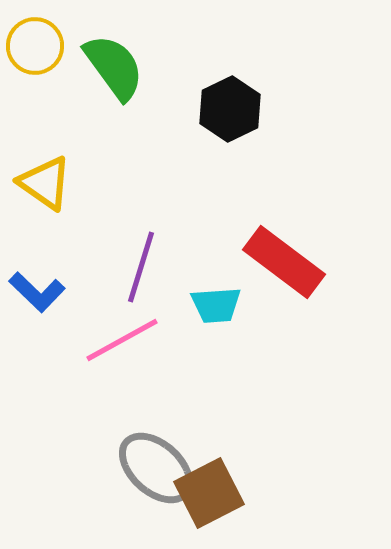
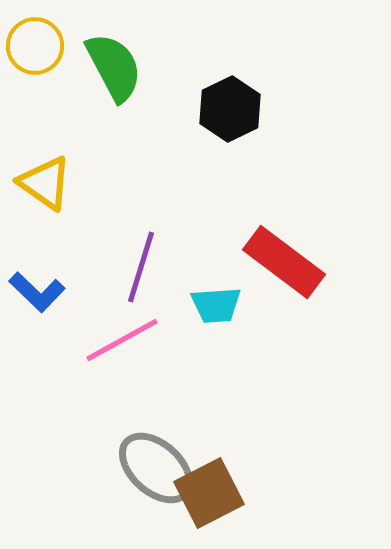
green semicircle: rotated 8 degrees clockwise
